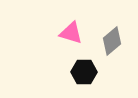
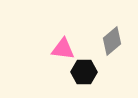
pink triangle: moved 8 px left, 16 px down; rotated 10 degrees counterclockwise
